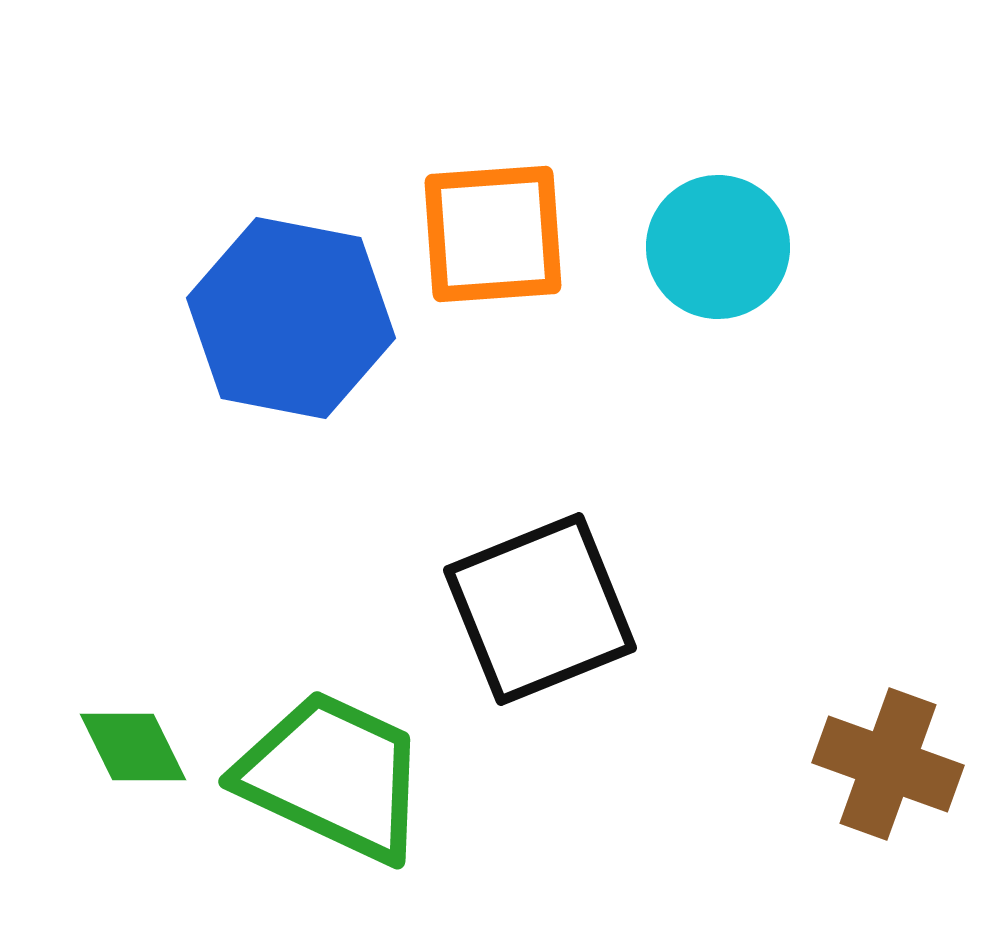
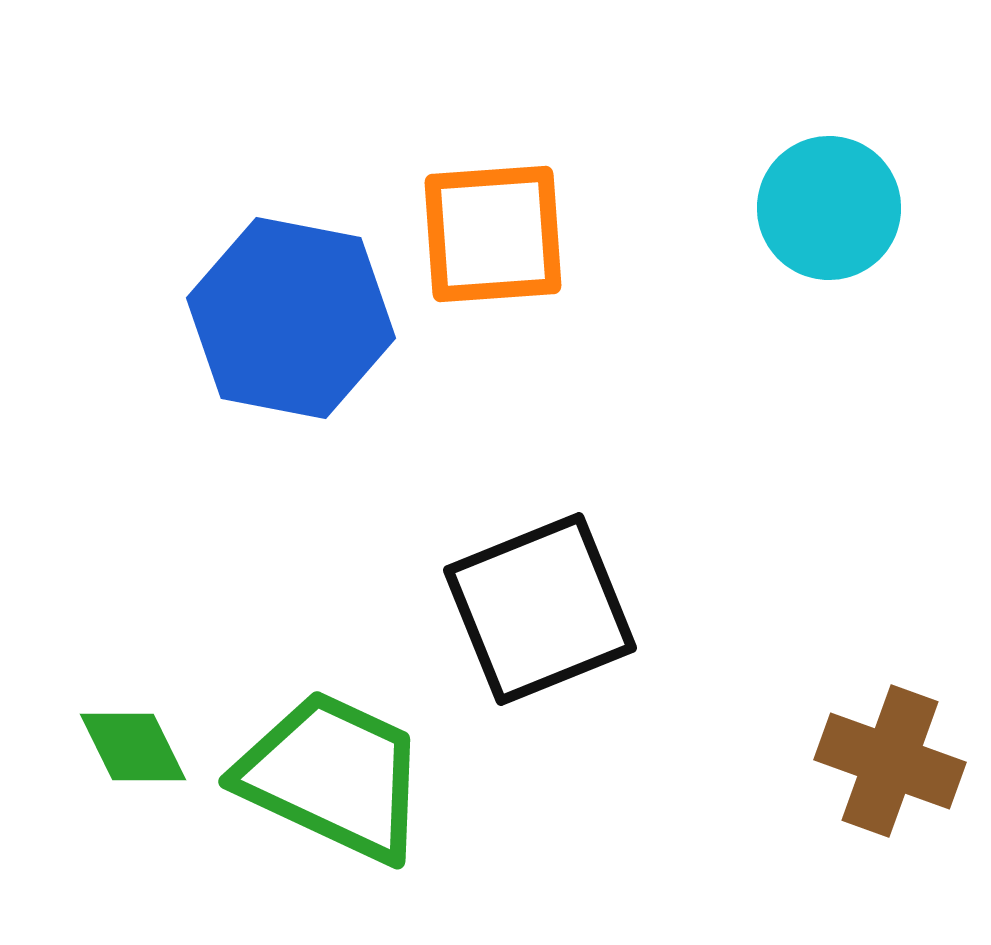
cyan circle: moved 111 px right, 39 px up
brown cross: moved 2 px right, 3 px up
